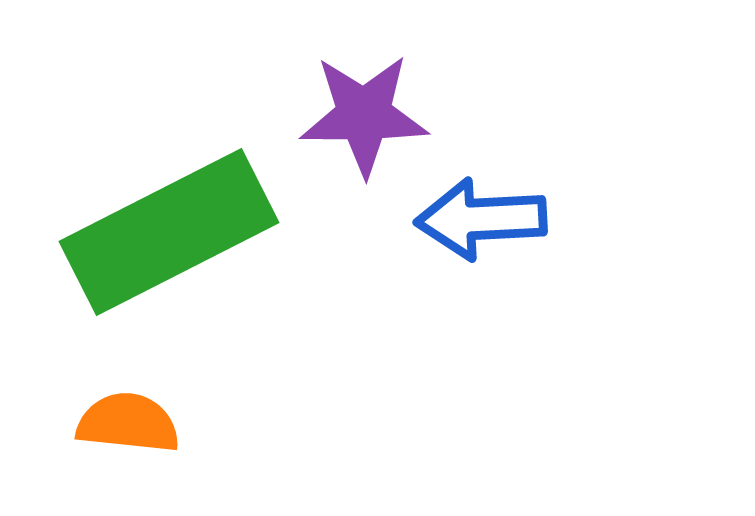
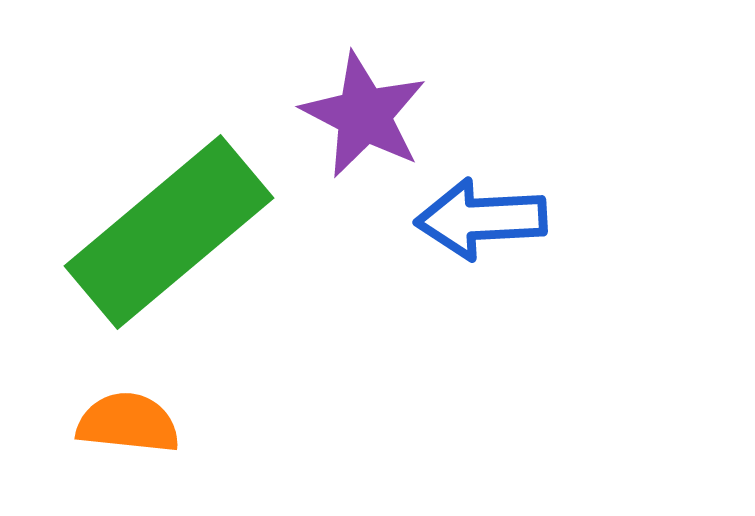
purple star: rotated 27 degrees clockwise
green rectangle: rotated 13 degrees counterclockwise
